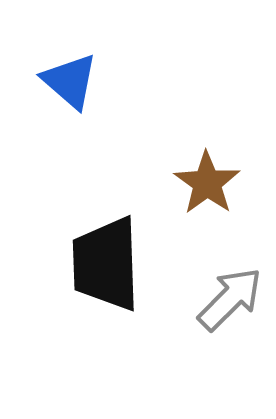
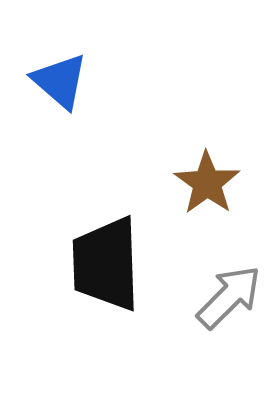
blue triangle: moved 10 px left
gray arrow: moved 1 px left, 2 px up
